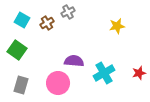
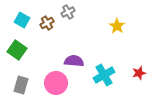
yellow star: rotated 28 degrees counterclockwise
cyan cross: moved 2 px down
pink circle: moved 2 px left
